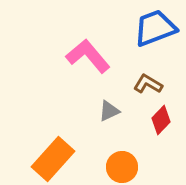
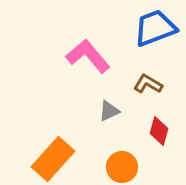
red diamond: moved 2 px left, 11 px down; rotated 28 degrees counterclockwise
